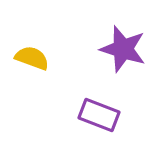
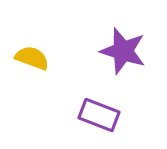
purple star: moved 2 px down
